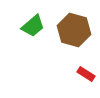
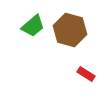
brown hexagon: moved 4 px left
